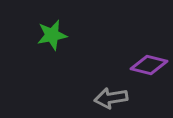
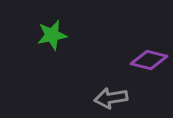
purple diamond: moved 5 px up
